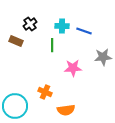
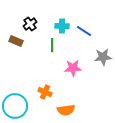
blue line: rotated 14 degrees clockwise
